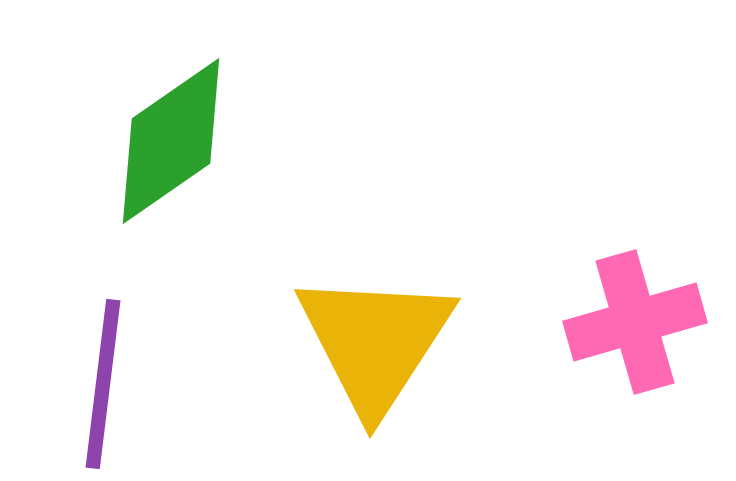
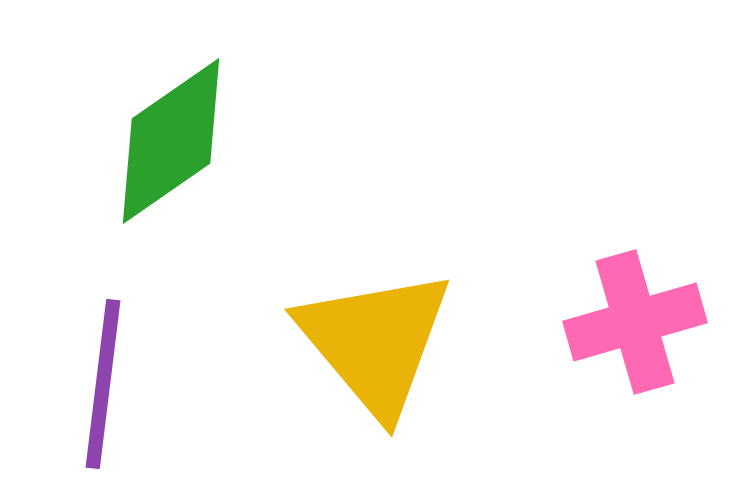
yellow triangle: rotated 13 degrees counterclockwise
